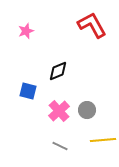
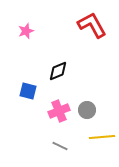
pink cross: rotated 20 degrees clockwise
yellow line: moved 1 px left, 3 px up
